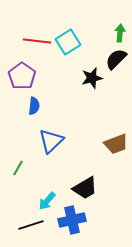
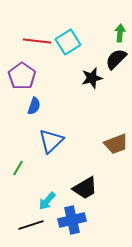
blue semicircle: rotated 12 degrees clockwise
